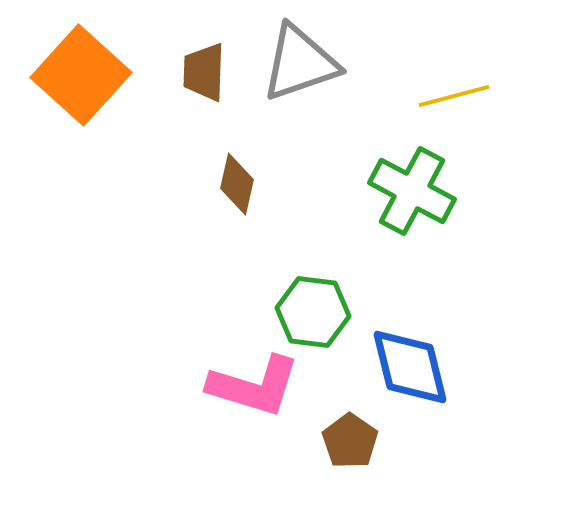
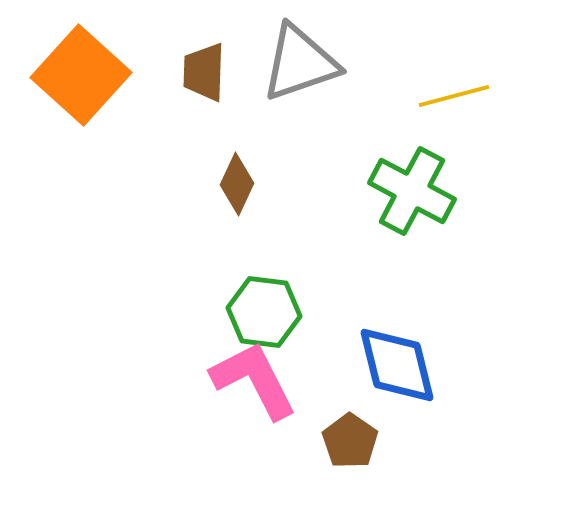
brown diamond: rotated 12 degrees clockwise
green hexagon: moved 49 px left
blue diamond: moved 13 px left, 2 px up
pink L-shape: moved 6 px up; rotated 134 degrees counterclockwise
